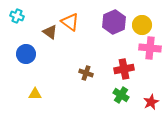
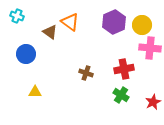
yellow triangle: moved 2 px up
red star: moved 2 px right
